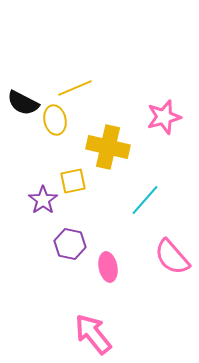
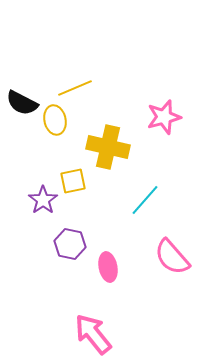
black semicircle: moved 1 px left
